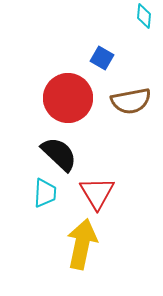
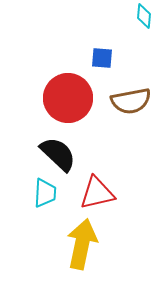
blue square: rotated 25 degrees counterclockwise
black semicircle: moved 1 px left
red triangle: rotated 48 degrees clockwise
